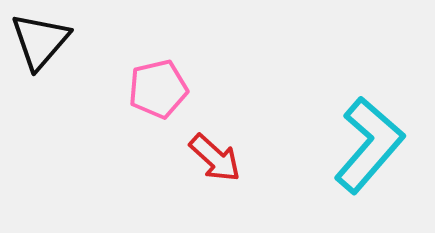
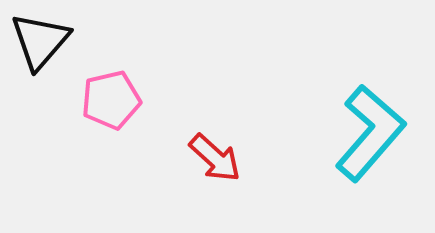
pink pentagon: moved 47 px left, 11 px down
cyan L-shape: moved 1 px right, 12 px up
